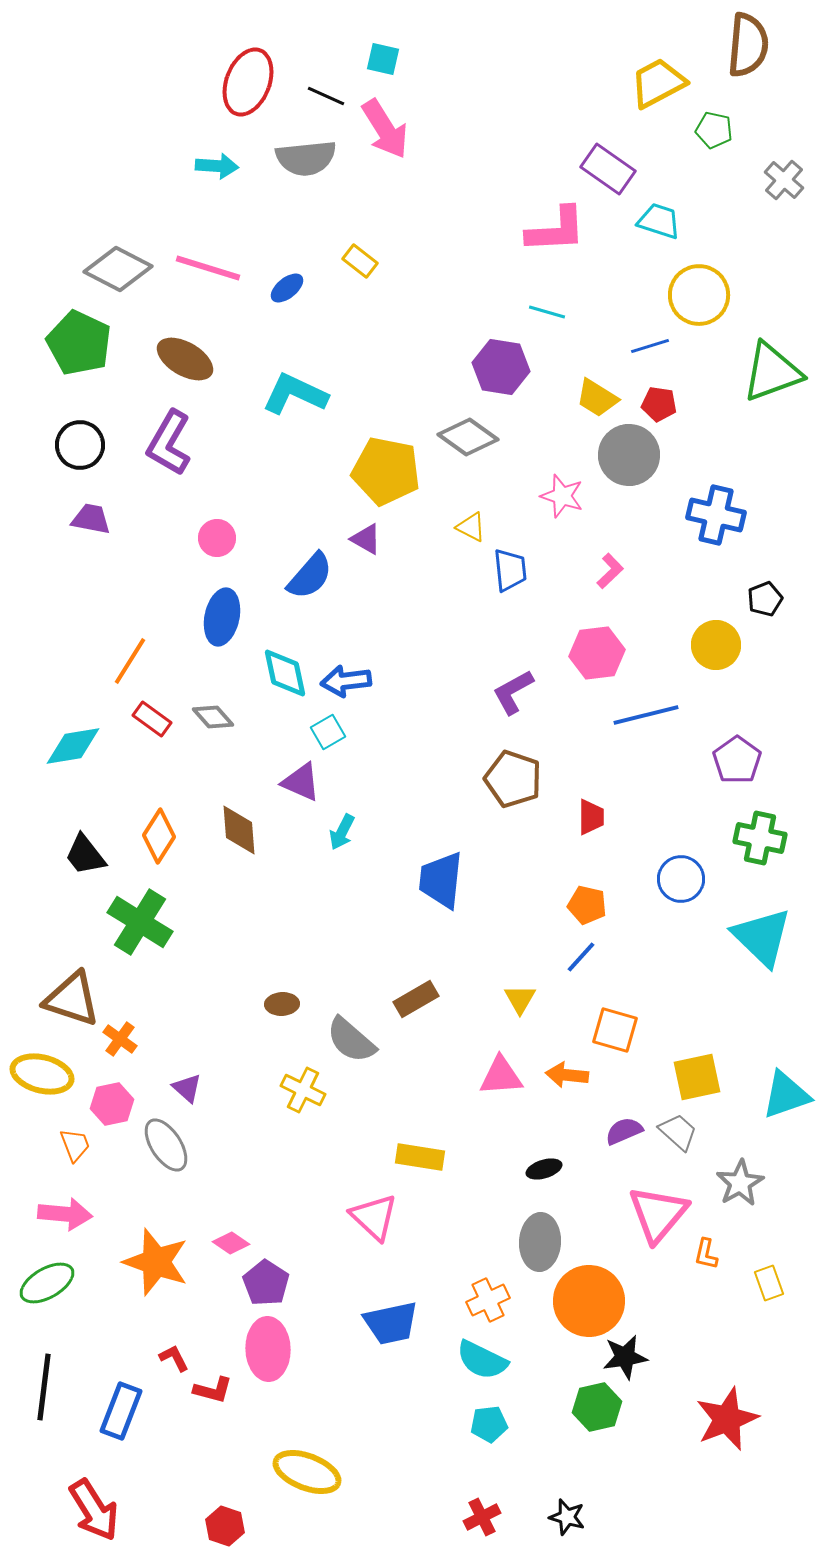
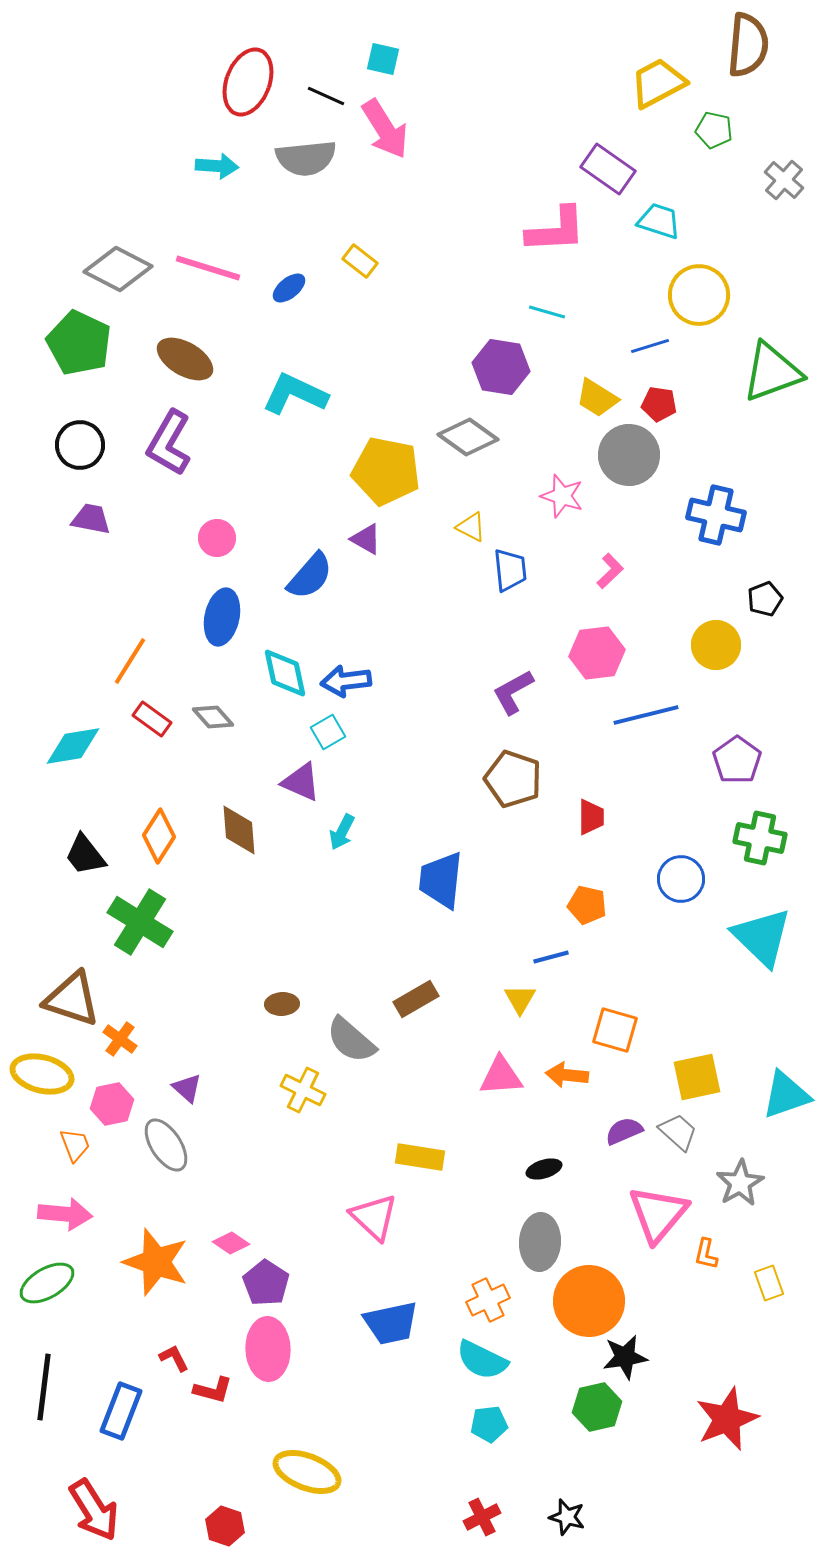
blue ellipse at (287, 288): moved 2 px right
blue line at (581, 957): moved 30 px left; rotated 33 degrees clockwise
